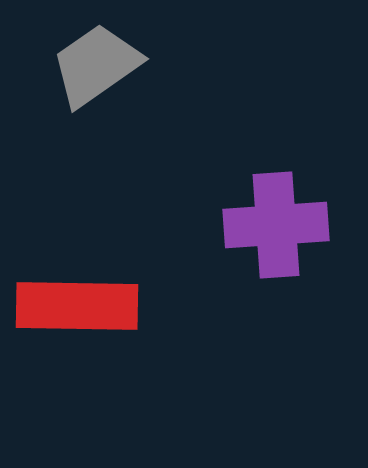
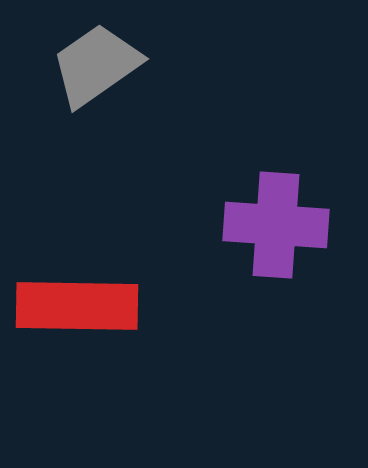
purple cross: rotated 8 degrees clockwise
